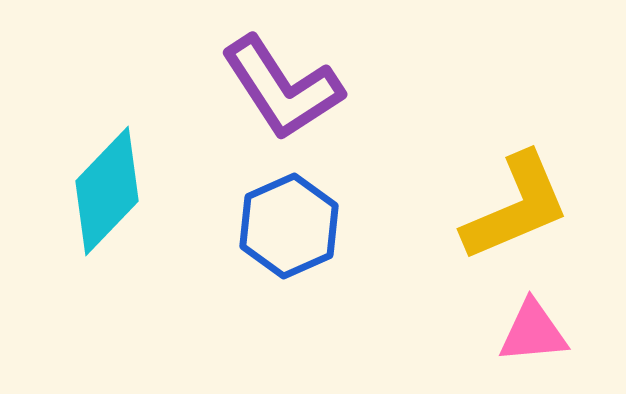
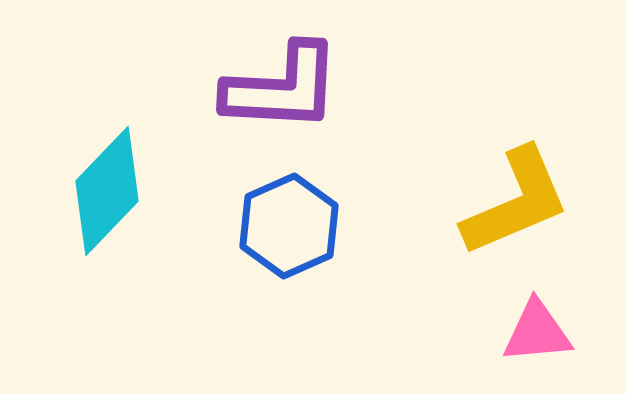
purple L-shape: rotated 54 degrees counterclockwise
yellow L-shape: moved 5 px up
pink triangle: moved 4 px right
